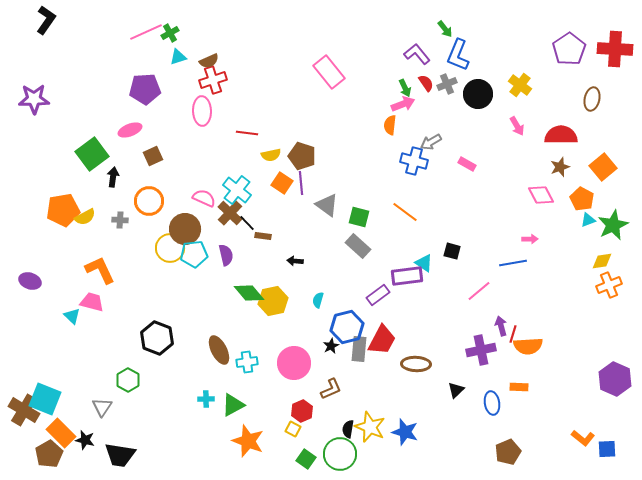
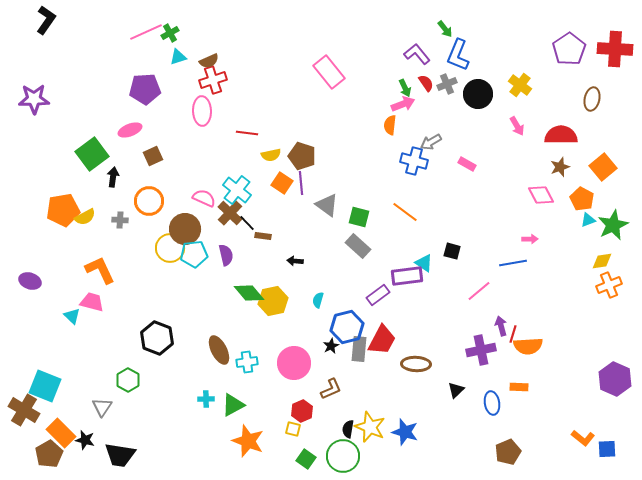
cyan square at (45, 399): moved 13 px up
yellow square at (293, 429): rotated 14 degrees counterclockwise
green circle at (340, 454): moved 3 px right, 2 px down
